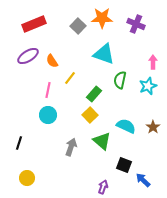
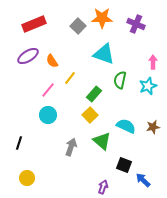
pink line: rotated 28 degrees clockwise
brown star: rotated 24 degrees clockwise
